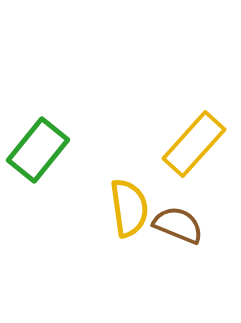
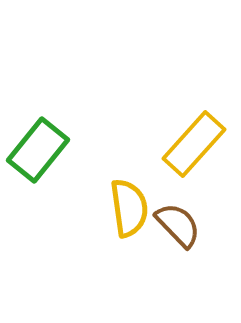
brown semicircle: rotated 24 degrees clockwise
